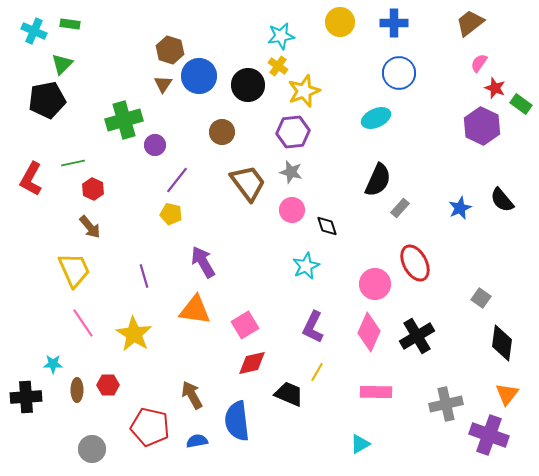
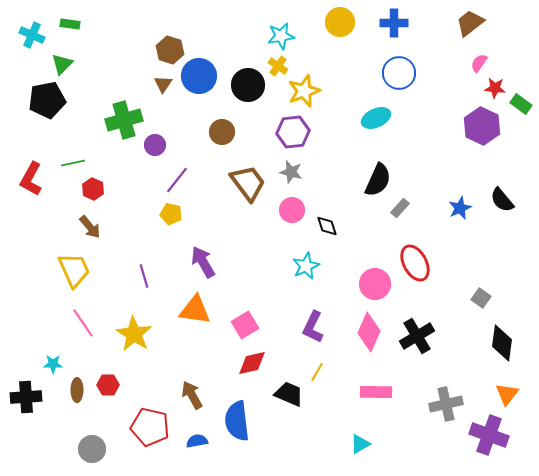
cyan cross at (34, 31): moved 2 px left, 4 px down
red star at (495, 88): rotated 15 degrees counterclockwise
